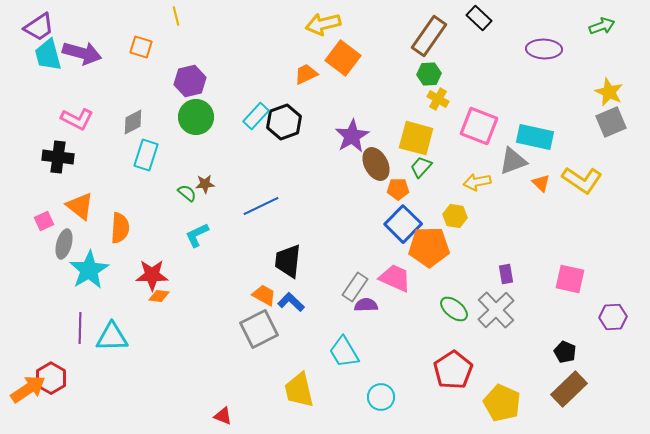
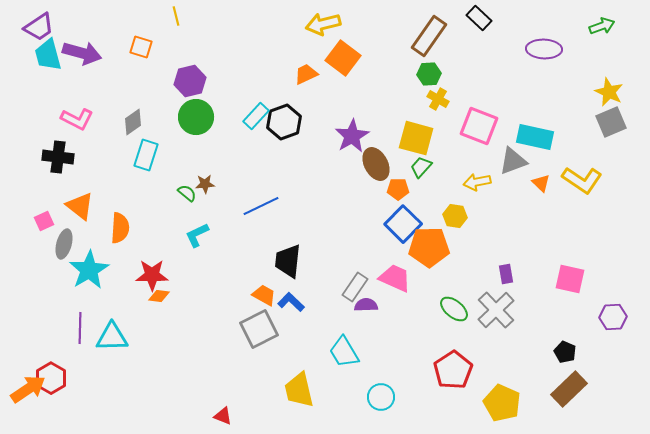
gray diamond at (133, 122): rotated 8 degrees counterclockwise
